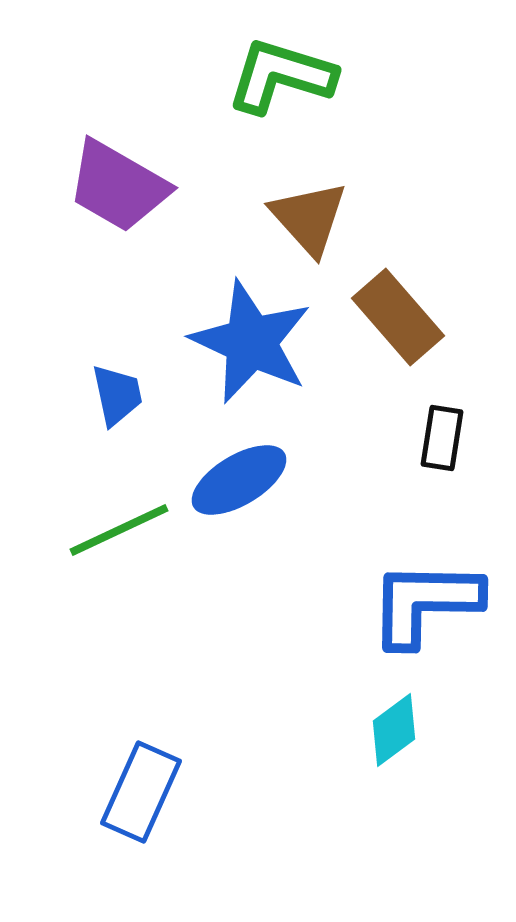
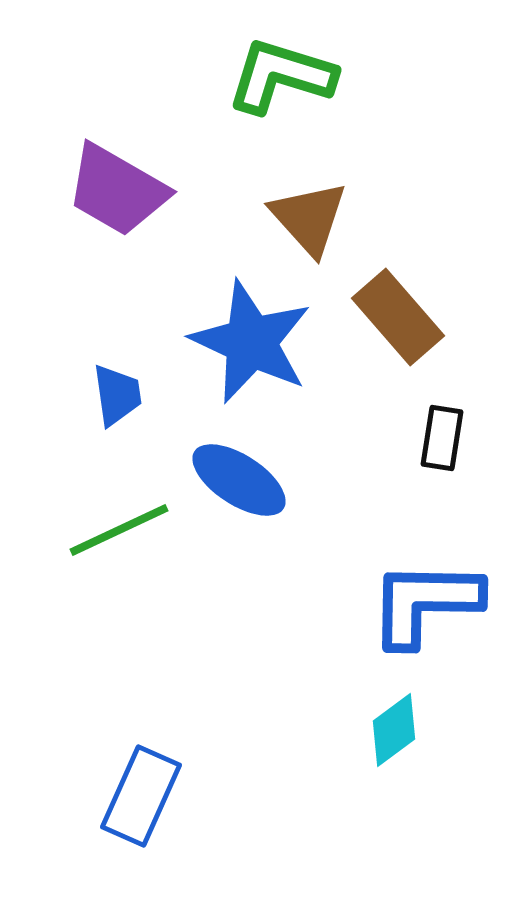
purple trapezoid: moved 1 px left, 4 px down
blue trapezoid: rotated 4 degrees clockwise
blue ellipse: rotated 64 degrees clockwise
blue rectangle: moved 4 px down
